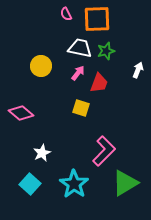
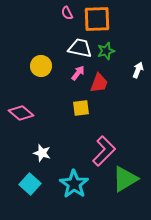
pink semicircle: moved 1 px right, 1 px up
yellow square: rotated 24 degrees counterclockwise
white star: rotated 30 degrees counterclockwise
green triangle: moved 4 px up
